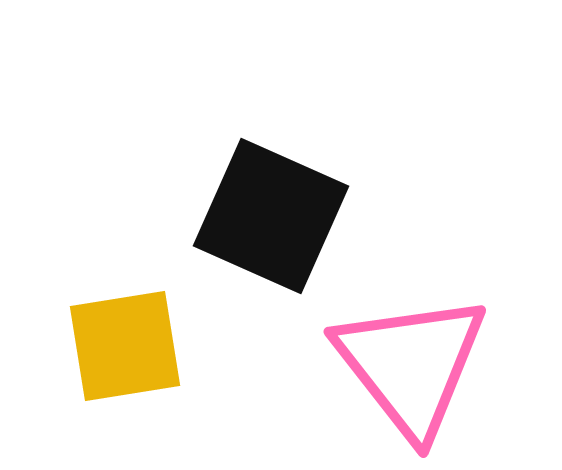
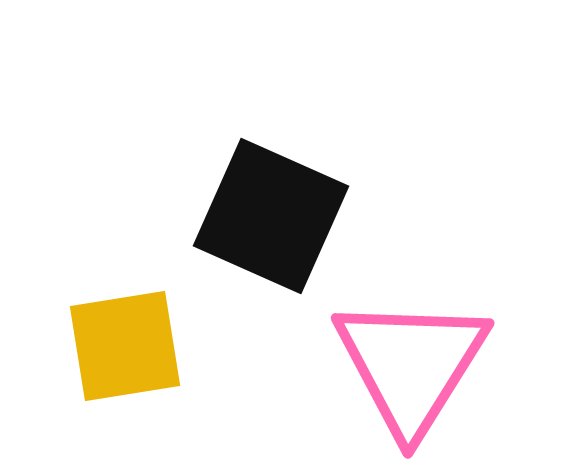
pink triangle: rotated 10 degrees clockwise
